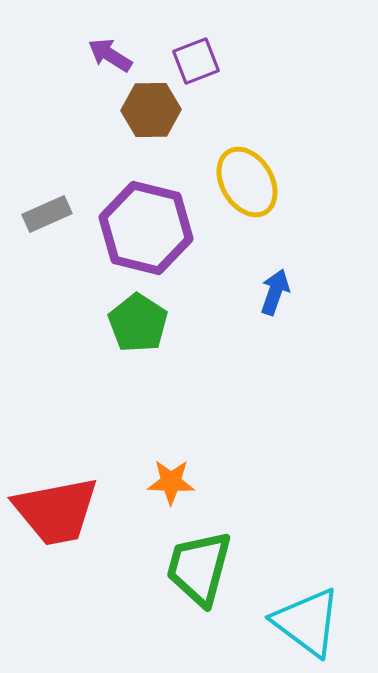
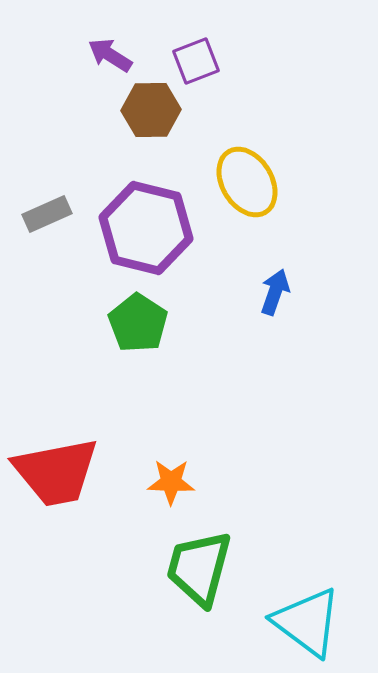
red trapezoid: moved 39 px up
